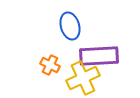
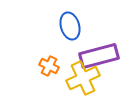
purple rectangle: rotated 12 degrees counterclockwise
orange cross: moved 1 px left, 1 px down
